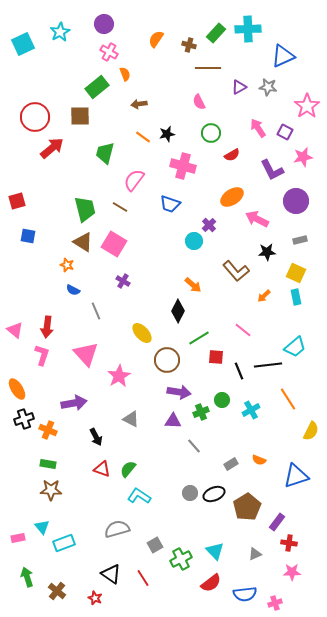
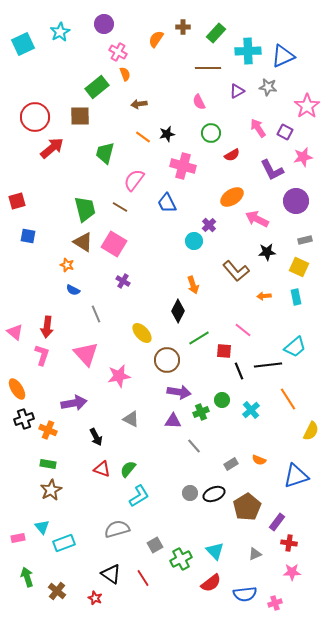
cyan cross at (248, 29): moved 22 px down
brown cross at (189, 45): moved 6 px left, 18 px up; rotated 16 degrees counterclockwise
pink cross at (109, 52): moved 9 px right
purple triangle at (239, 87): moved 2 px left, 4 px down
blue trapezoid at (170, 204): moved 3 px left, 1 px up; rotated 45 degrees clockwise
gray rectangle at (300, 240): moved 5 px right
yellow square at (296, 273): moved 3 px right, 6 px up
orange arrow at (193, 285): rotated 30 degrees clockwise
orange arrow at (264, 296): rotated 40 degrees clockwise
gray line at (96, 311): moved 3 px down
pink triangle at (15, 330): moved 2 px down
red square at (216, 357): moved 8 px right, 6 px up
pink star at (119, 376): rotated 20 degrees clockwise
cyan cross at (251, 410): rotated 12 degrees counterclockwise
brown star at (51, 490): rotated 30 degrees counterclockwise
cyan L-shape at (139, 496): rotated 115 degrees clockwise
